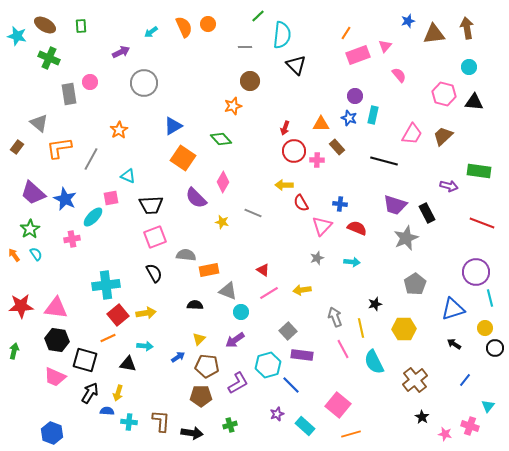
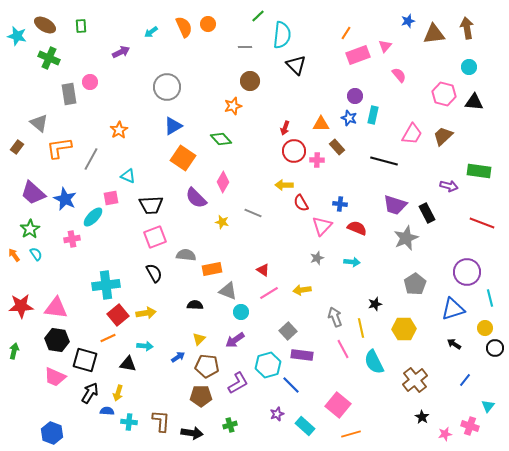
gray circle at (144, 83): moved 23 px right, 4 px down
orange rectangle at (209, 270): moved 3 px right, 1 px up
purple circle at (476, 272): moved 9 px left
pink star at (445, 434): rotated 24 degrees counterclockwise
